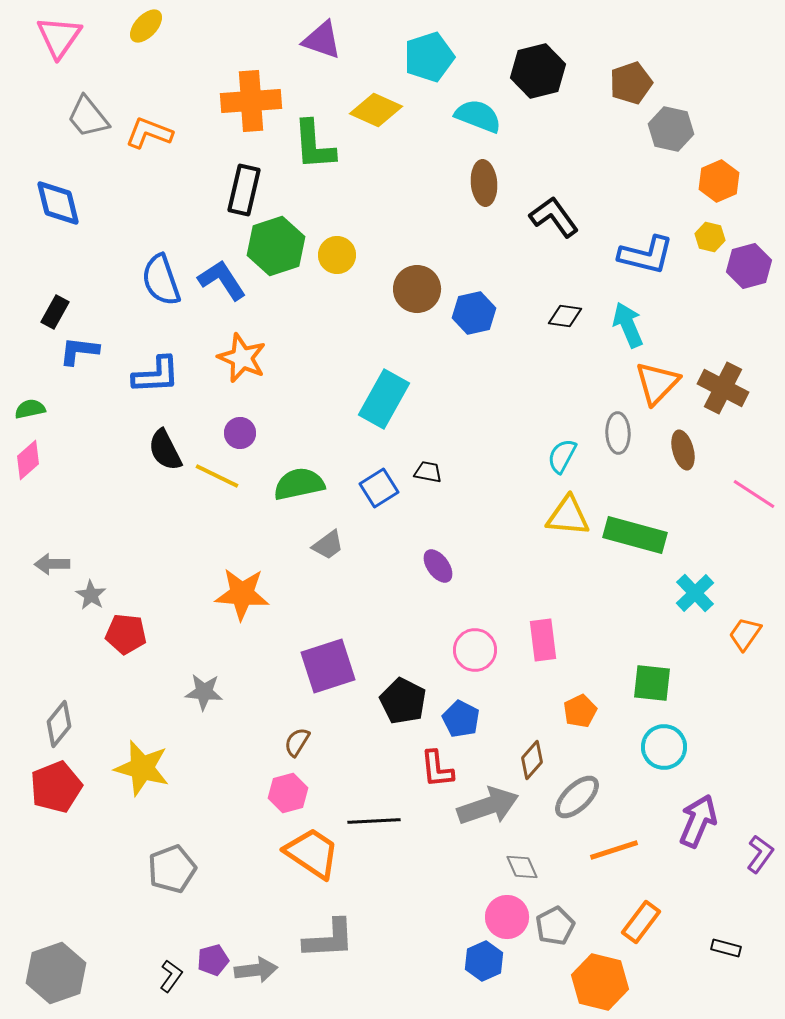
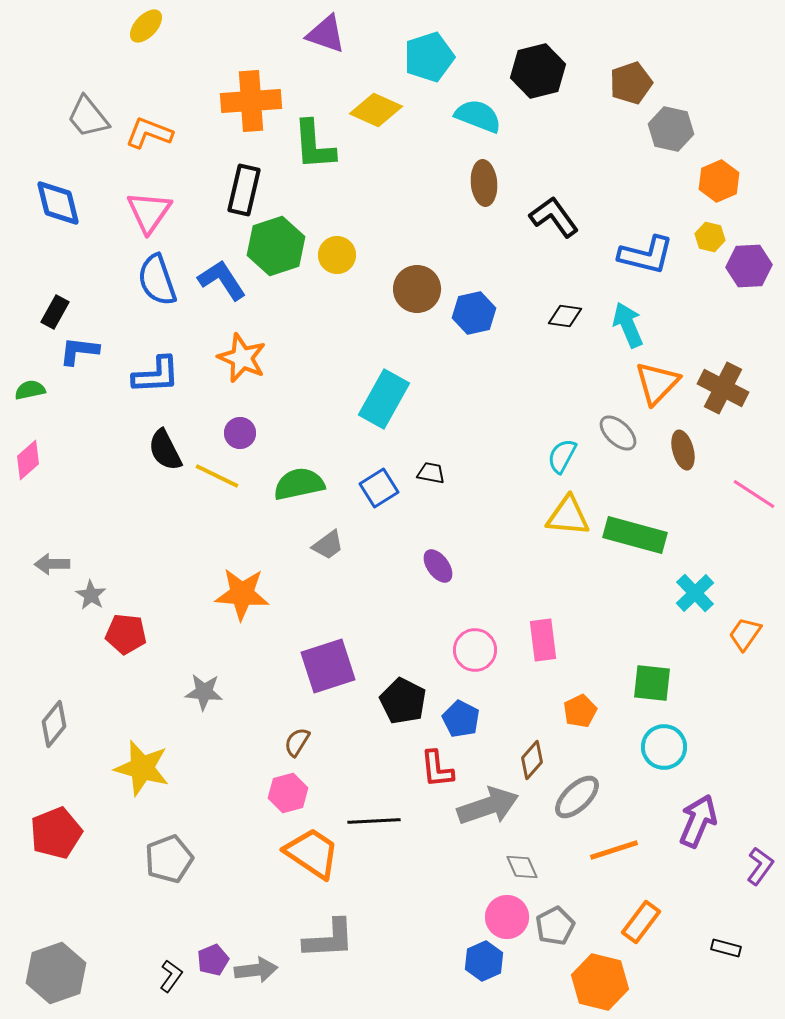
pink triangle at (59, 37): moved 90 px right, 175 px down
purple triangle at (322, 40): moved 4 px right, 6 px up
purple hexagon at (749, 266): rotated 12 degrees clockwise
blue semicircle at (161, 280): moved 4 px left
green semicircle at (30, 409): moved 19 px up
gray ellipse at (618, 433): rotated 45 degrees counterclockwise
black trapezoid at (428, 472): moved 3 px right, 1 px down
gray diamond at (59, 724): moved 5 px left
red pentagon at (56, 787): moved 46 px down
purple L-shape at (760, 854): moved 12 px down
gray pentagon at (172, 869): moved 3 px left, 10 px up
purple pentagon at (213, 960): rotated 8 degrees counterclockwise
